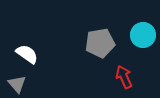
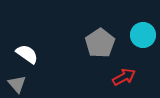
gray pentagon: rotated 24 degrees counterclockwise
red arrow: rotated 85 degrees clockwise
